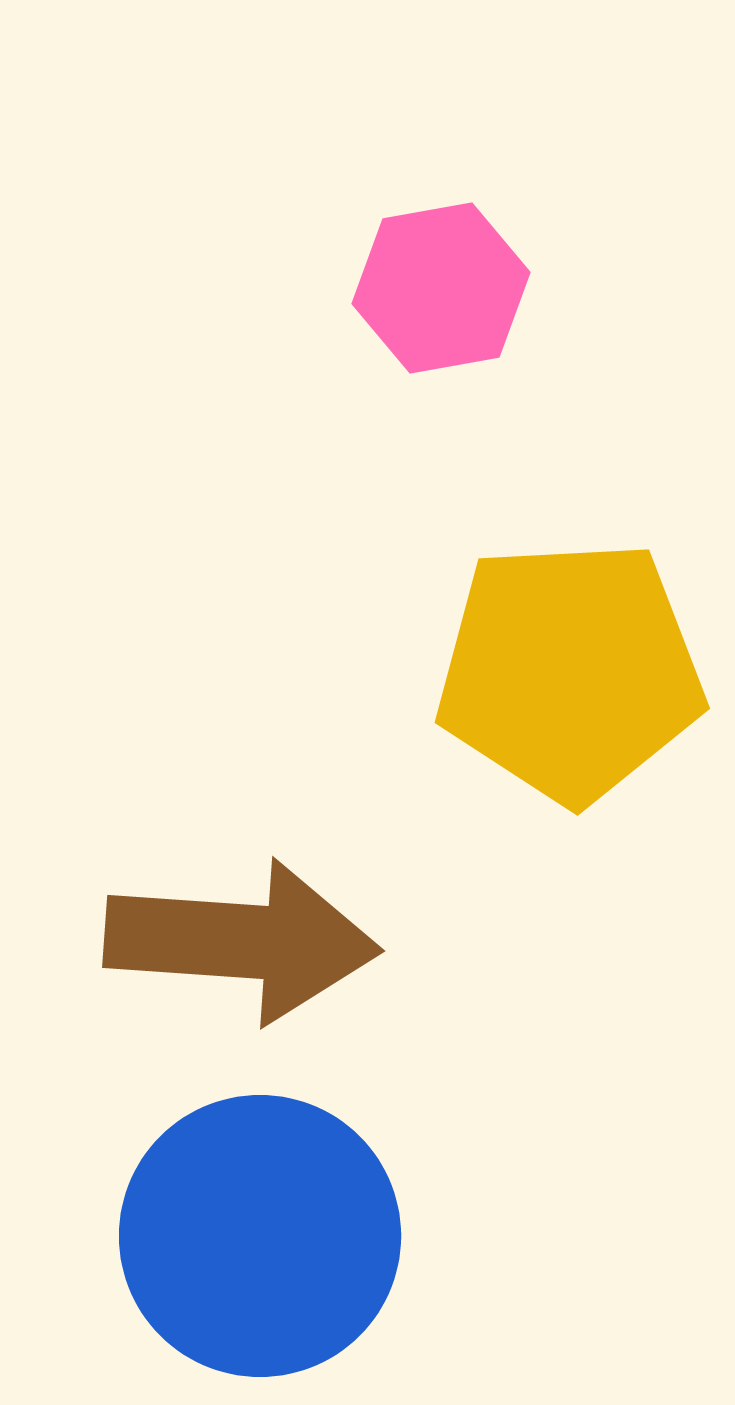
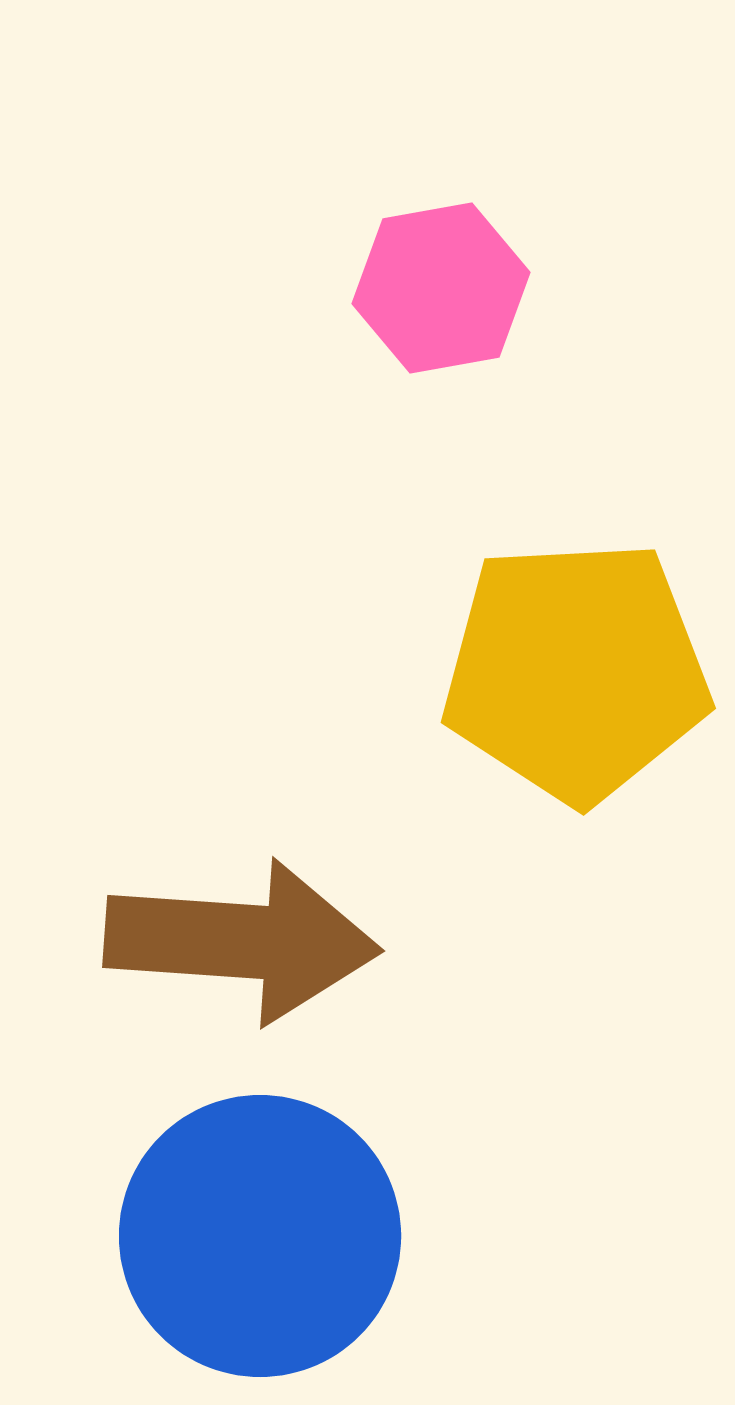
yellow pentagon: moved 6 px right
